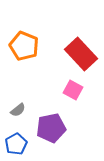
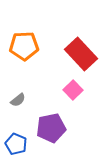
orange pentagon: rotated 24 degrees counterclockwise
pink square: rotated 18 degrees clockwise
gray semicircle: moved 10 px up
blue pentagon: rotated 20 degrees counterclockwise
